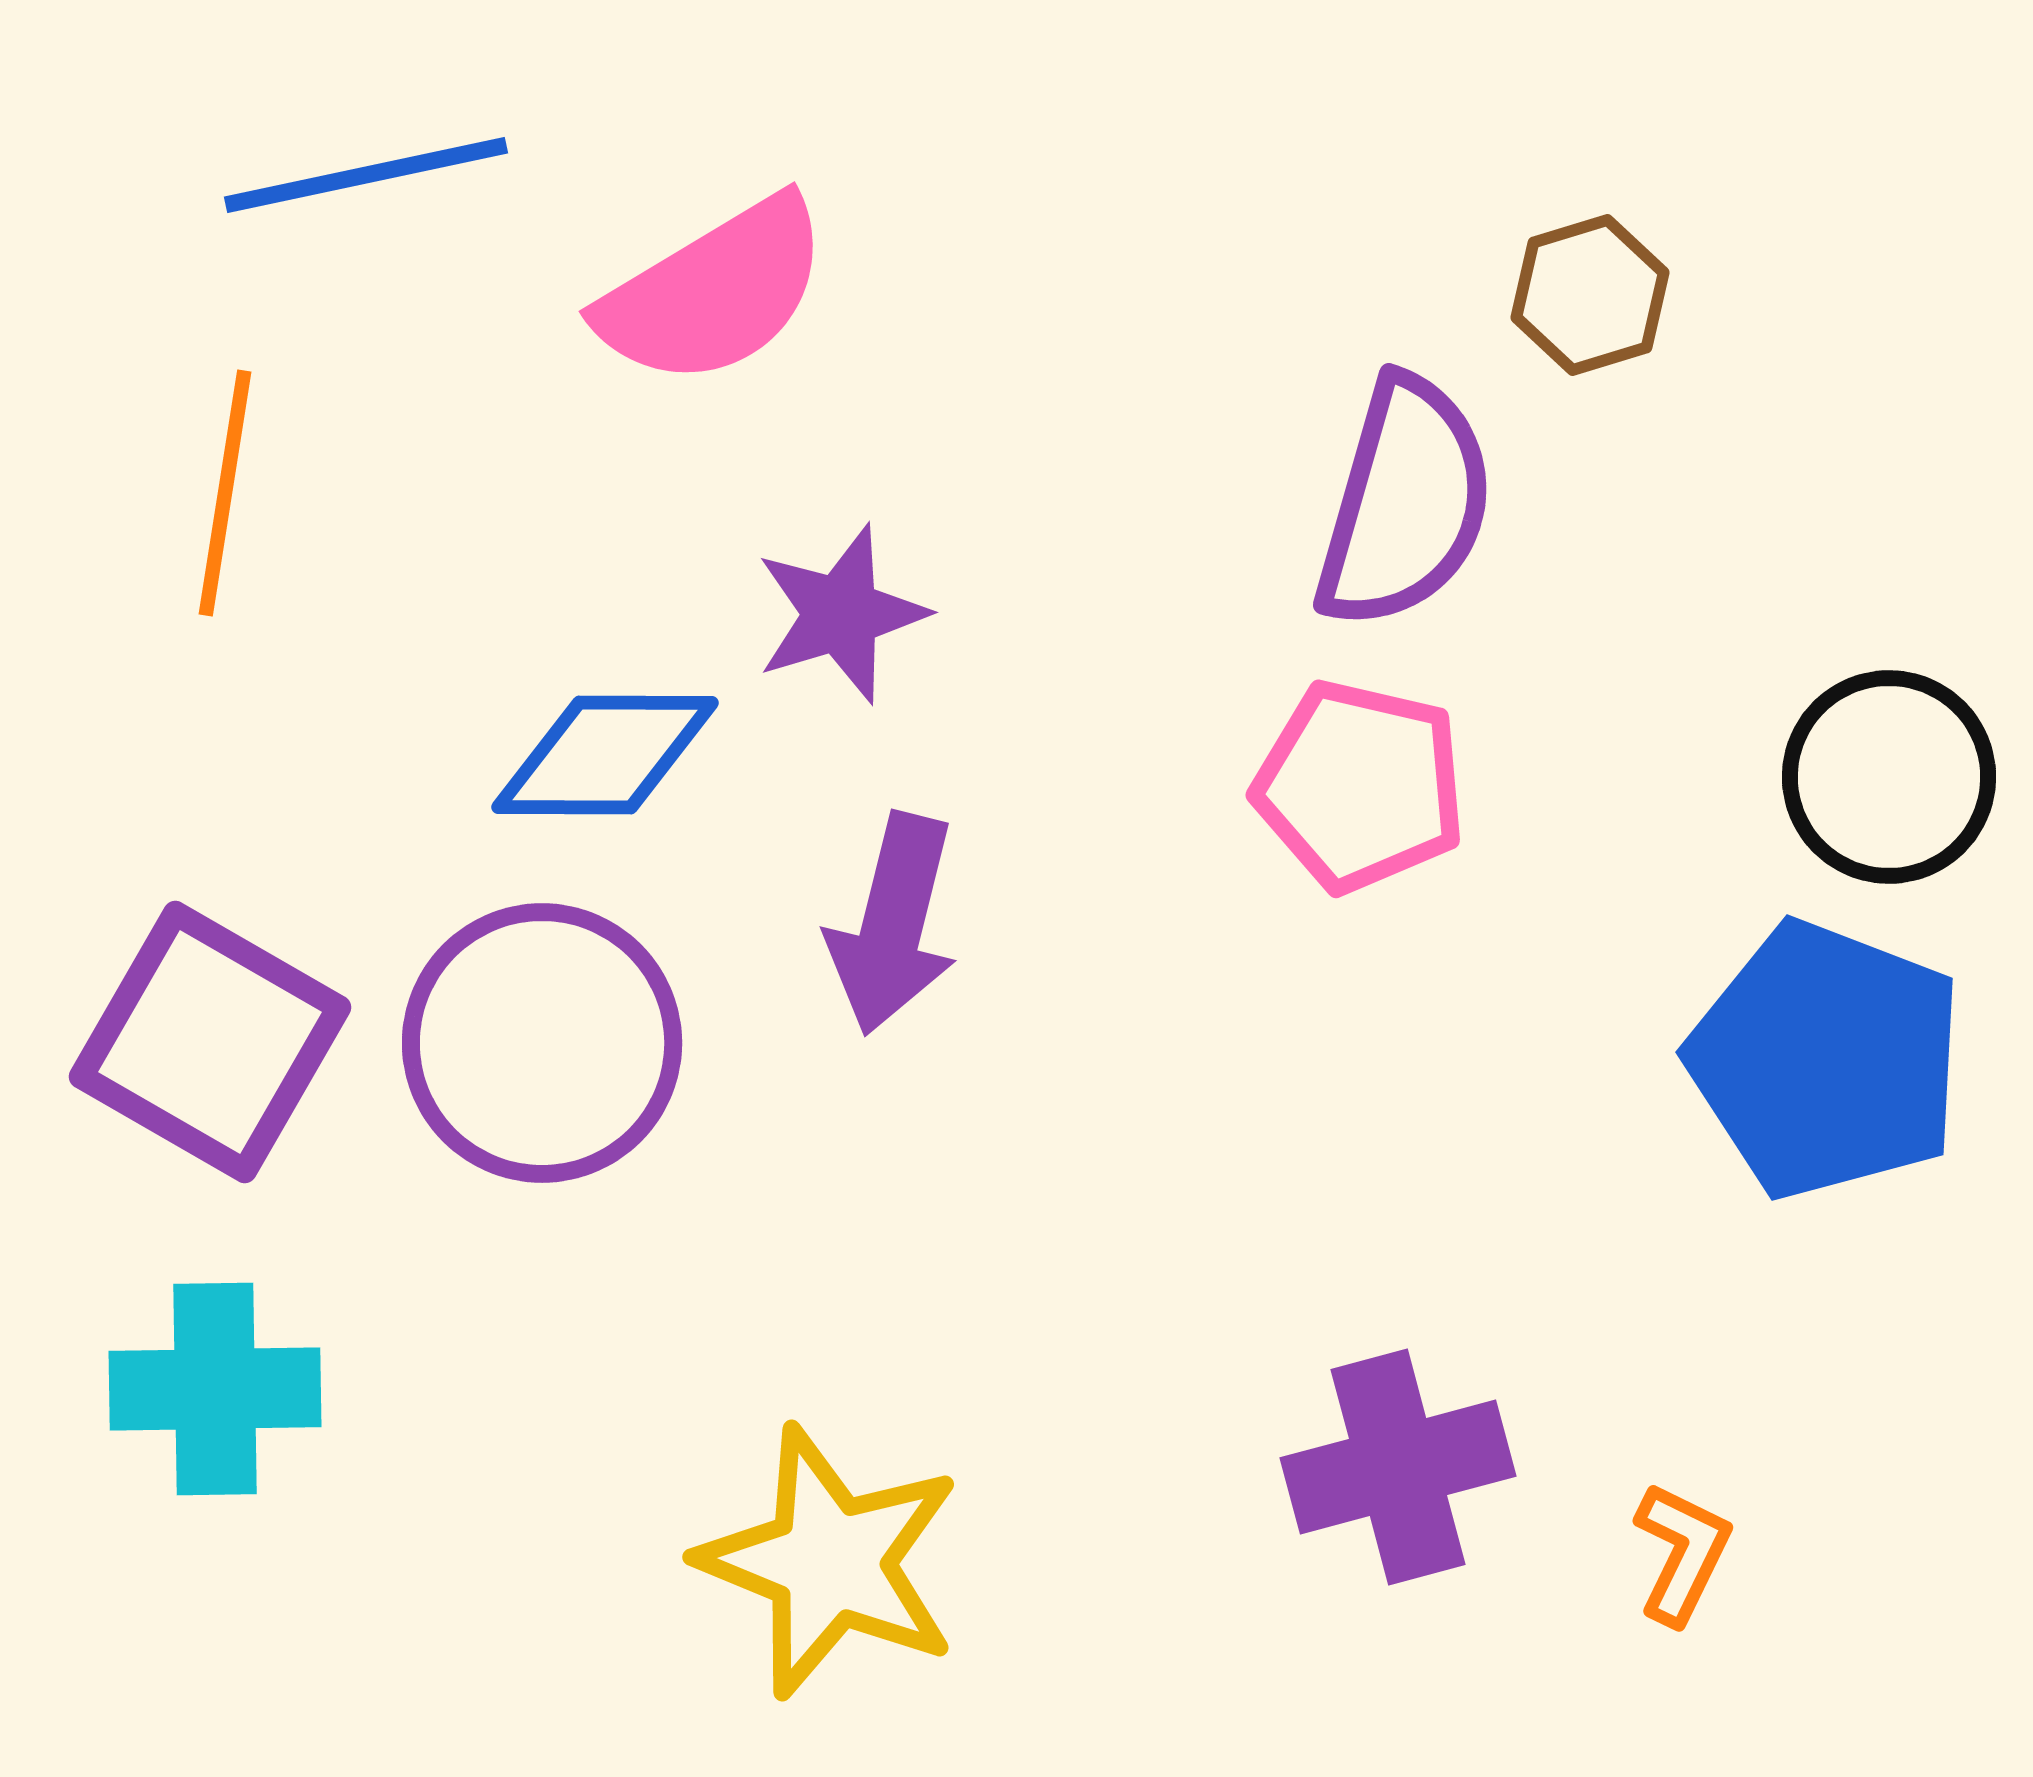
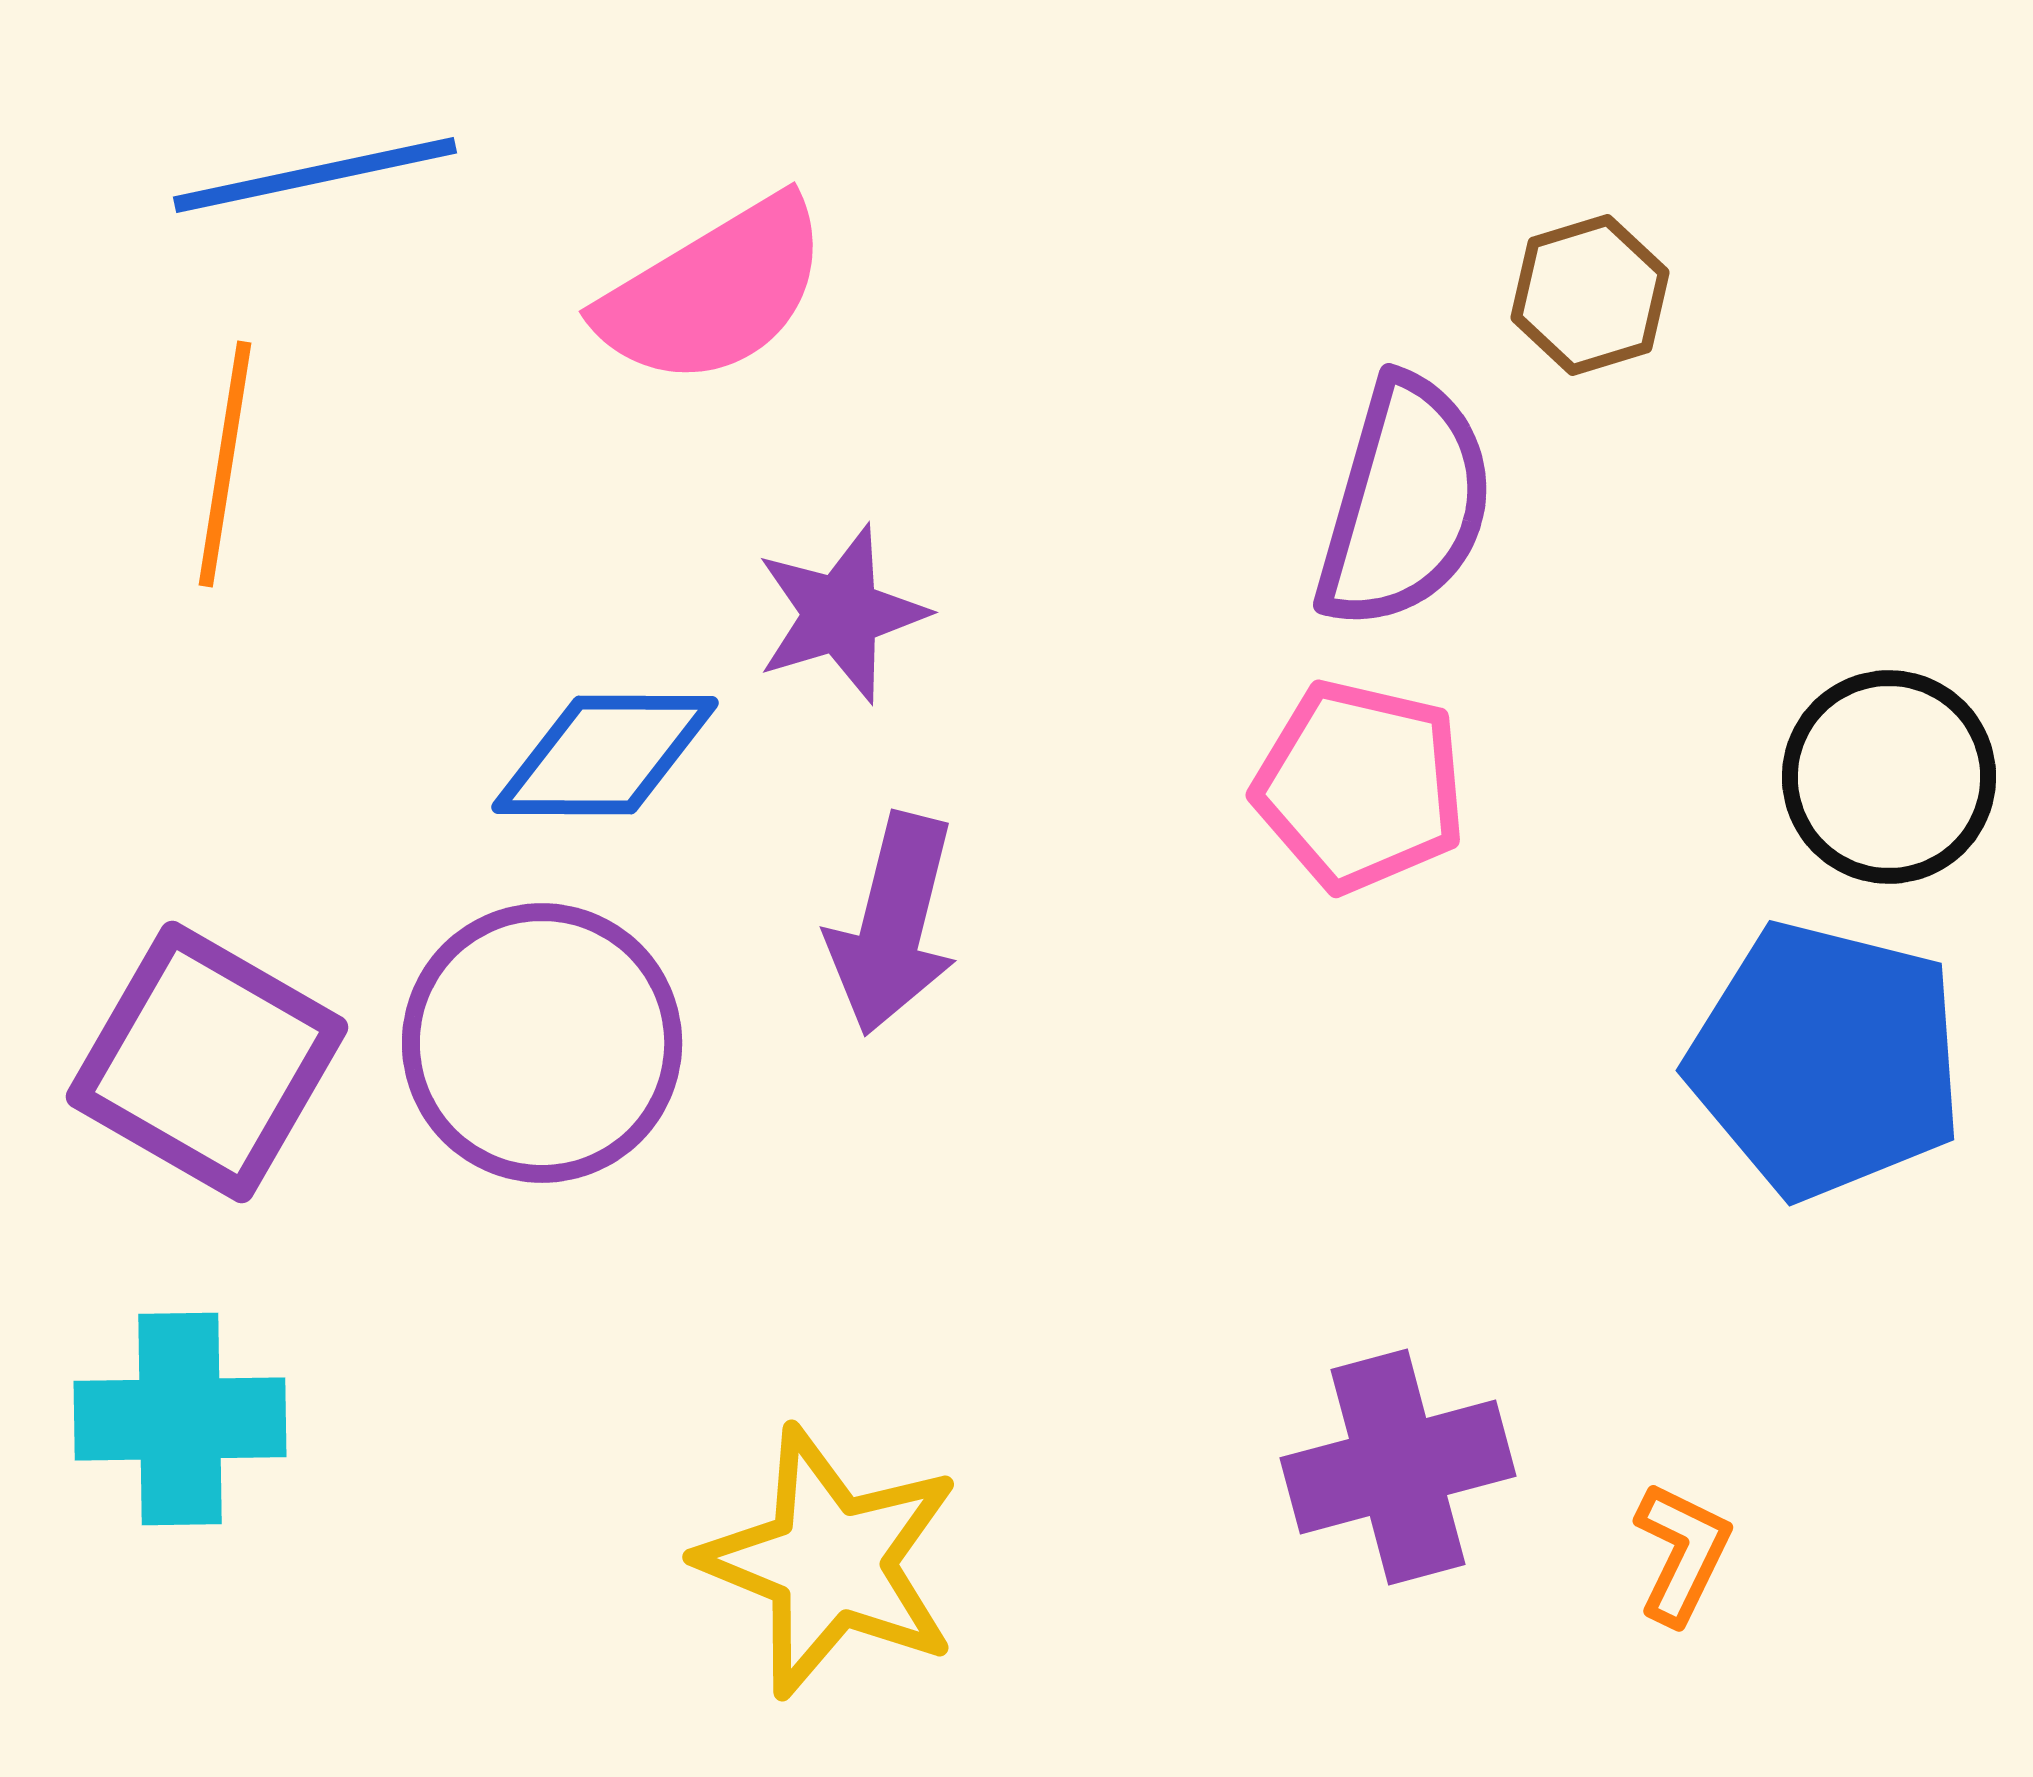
blue line: moved 51 px left
orange line: moved 29 px up
purple square: moved 3 px left, 20 px down
blue pentagon: rotated 7 degrees counterclockwise
cyan cross: moved 35 px left, 30 px down
